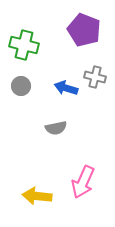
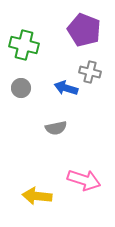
gray cross: moved 5 px left, 5 px up
gray circle: moved 2 px down
pink arrow: moved 1 px right, 2 px up; rotated 96 degrees counterclockwise
